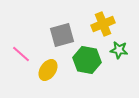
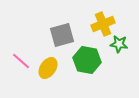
green star: moved 6 px up
pink line: moved 7 px down
yellow ellipse: moved 2 px up
